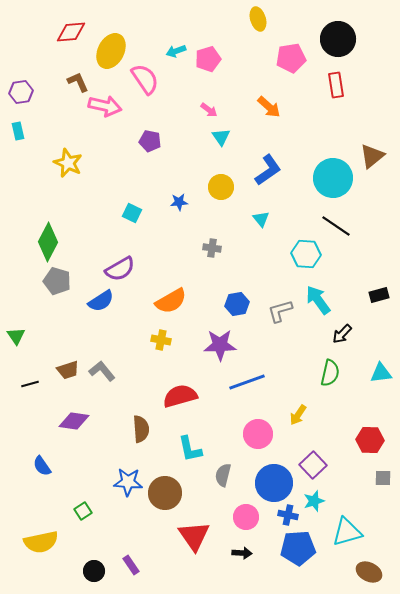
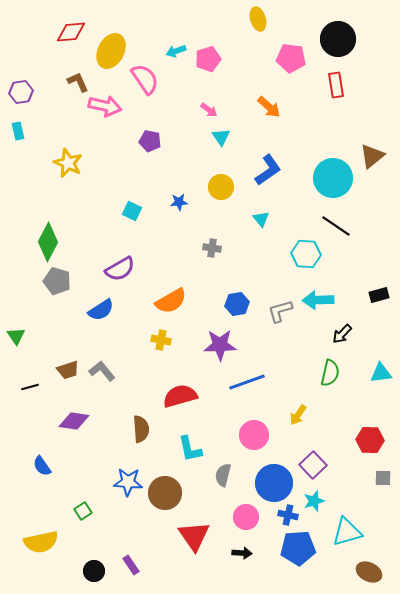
pink pentagon at (291, 58): rotated 16 degrees clockwise
cyan square at (132, 213): moved 2 px up
cyan arrow at (318, 300): rotated 56 degrees counterclockwise
blue semicircle at (101, 301): moved 9 px down
black line at (30, 384): moved 3 px down
pink circle at (258, 434): moved 4 px left, 1 px down
